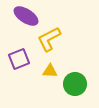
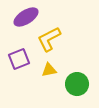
purple ellipse: moved 1 px down; rotated 65 degrees counterclockwise
yellow triangle: moved 1 px left, 1 px up; rotated 14 degrees counterclockwise
green circle: moved 2 px right
